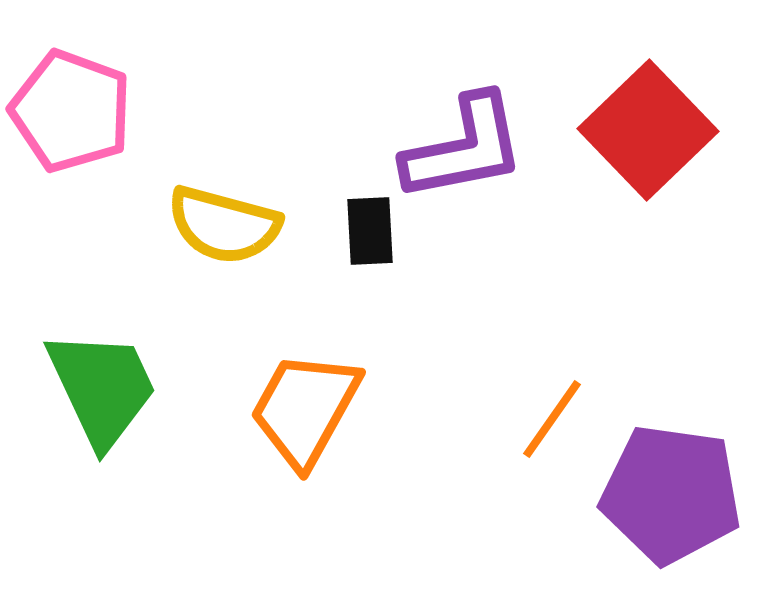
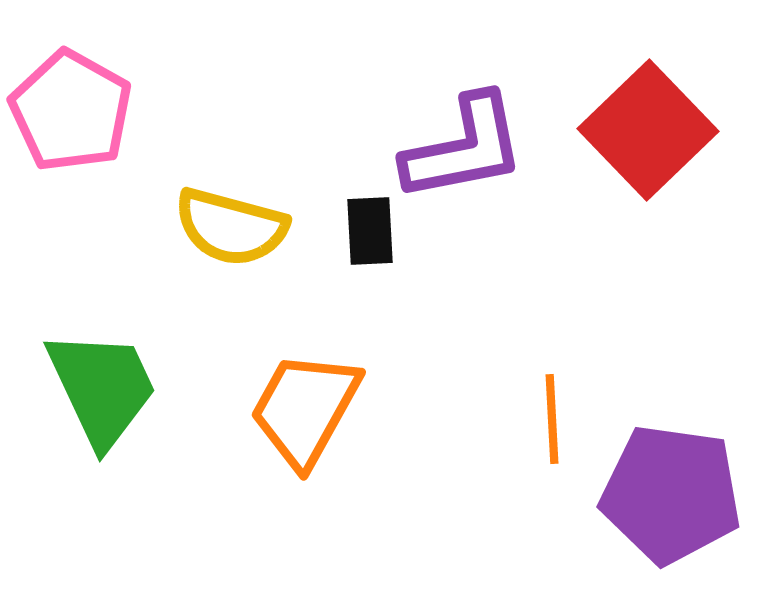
pink pentagon: rotated 9 degrees clockwise
yellow semicircle: moved 7 px right, 2 px down
orange line: rotated 38 degrees counterclockwise
